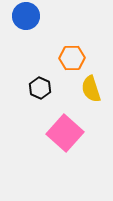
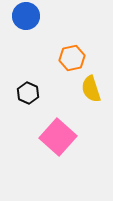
orange hexagon: rotated 10 degrees counterclockwise
black hexagon: moved 12 px left, 5 px down
pink square: moved 7 px left, 4 px down
